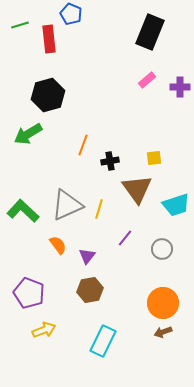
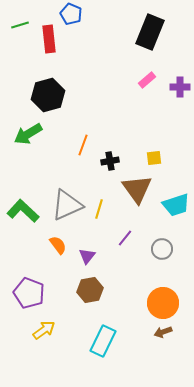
yellow arrow: rotated 15 degrees counterclockwise
